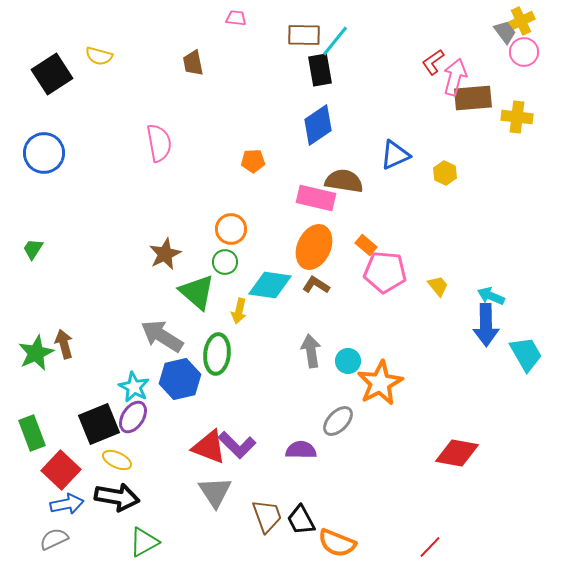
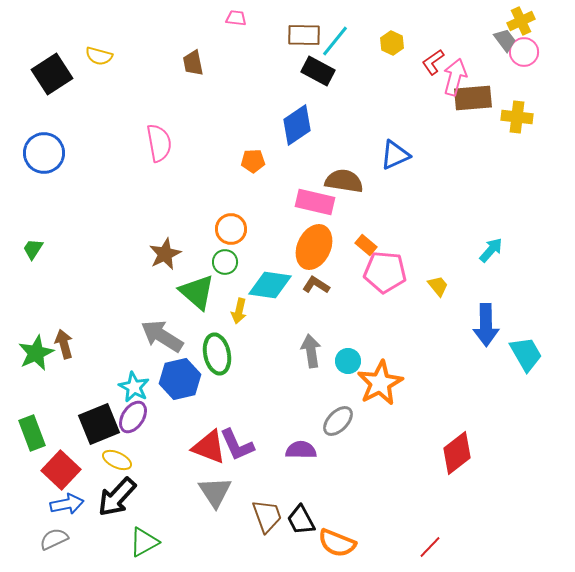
gray trapezoid at (505, 32): moved 8 px down
black rectangle at (320, 70): moved 2 px left, 1 px down; rotated 52 degrees counterclockwise
blue diamond at (318, 125): moved 21 px left
yellow hexagon at (445, 173): moved 53 px left, 130 px up
pink rectangle at (316, 198): moved 1 px left, 4 px down
cyan arrow at (491, 296): moved 46 px up; rotated 108 degrees clockwise
green ellipse at (217, 354): rotated 18 degrees counterclockwise
purple L-shape at (237, 445): rotated 21 degrees clockwise
red diamond at (457, 453): rotated 48 degrees counterclockwise
black arrow at (117, 497): rotated 123 degrees clockwise
